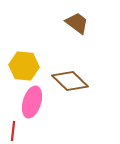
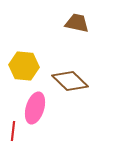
brown trapezoid: rotated 25 degrees counterclockwise
pink ellipse: moved 3 px right, 6 px down
